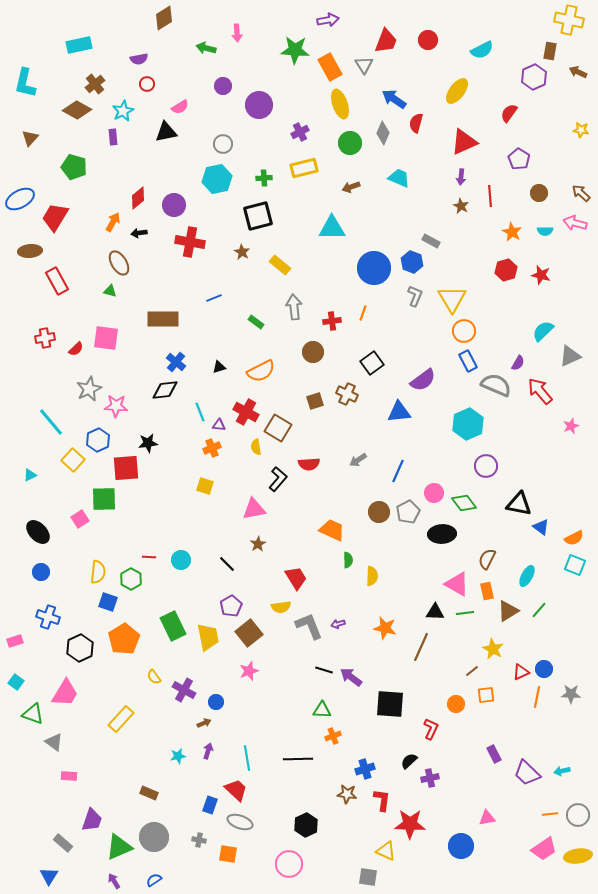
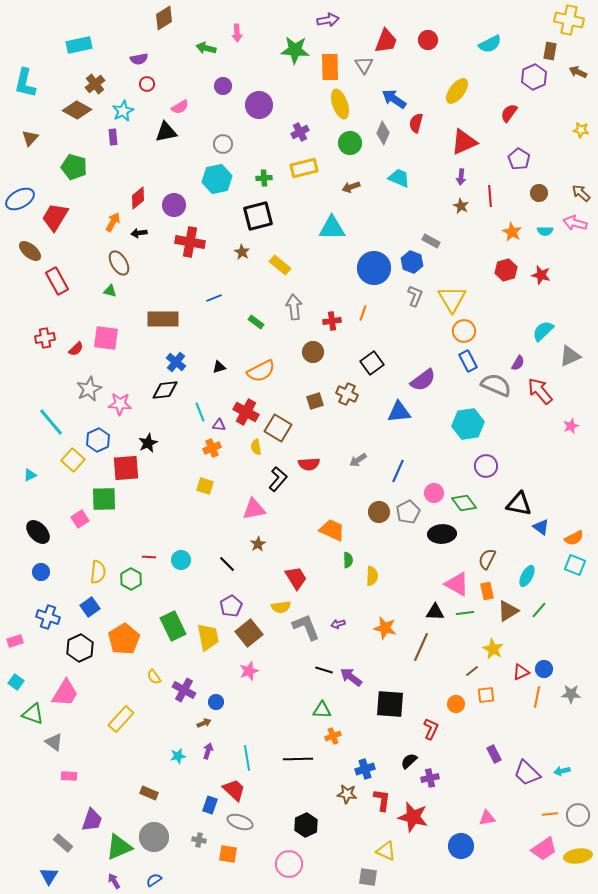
cyan semicircle at (482, 50): moved 8 px right, 6 px up
orange rectangle at (330, 67): rotated 28 degrees clockwise
brown ellipse at (30, 251): rotated 45 degrees clockwise
pink star at (116, 406): moved 4 px right, 2 px up
cyan hexagon at (468, 424): rotated 16 degrees clockwise
black star at (148, 443): rotated 18 degrees counterclockwise
blue square at (108, 602): moved 18 px left, 5 px down; rotated 36 degrees clockwise
gray L-shape at (309, 626): moved 3 px left, 1 px down
red trapezoid at (236, 790): moved 2 px left
red star at (410, 824): moved 3 px right, 7 px up; rotated 12 degrees clockwise
